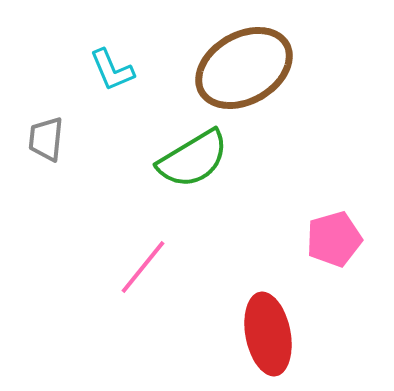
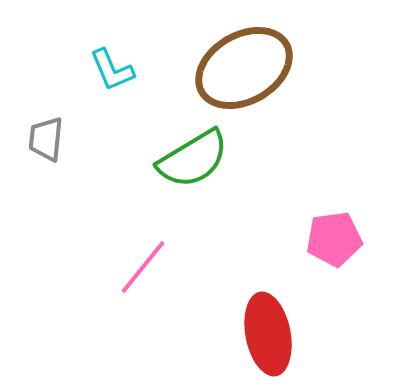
pink pentagon: rotated 8 degrees clockwise
